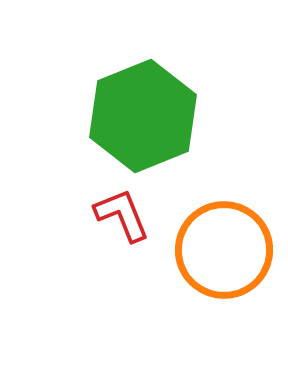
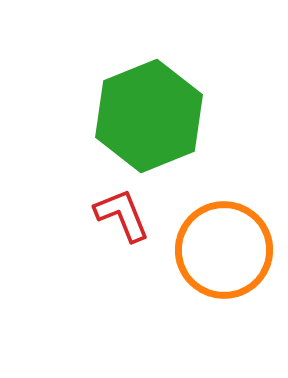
green hexagon: moved 6 px right
